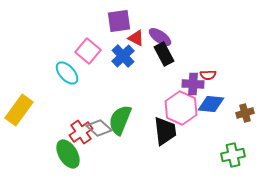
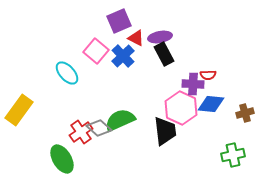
purple square: rotated 15 degrees counterclockwise
purple ellipse: rotated 45 degrees counterclockwise
pink square: moved 8 px right
green semicircle: rotated 44 degrees clockwise
green ellipse: moved 6 px left, 5 px down
